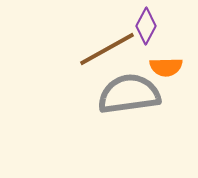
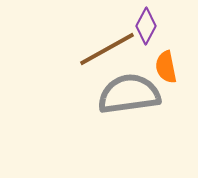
orange semicircle: rotated 80 degrees clockwise
